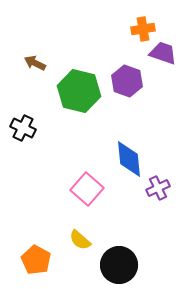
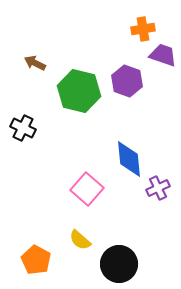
purple trapezoid: moved 2 px down
black circle: moved 1 px up
